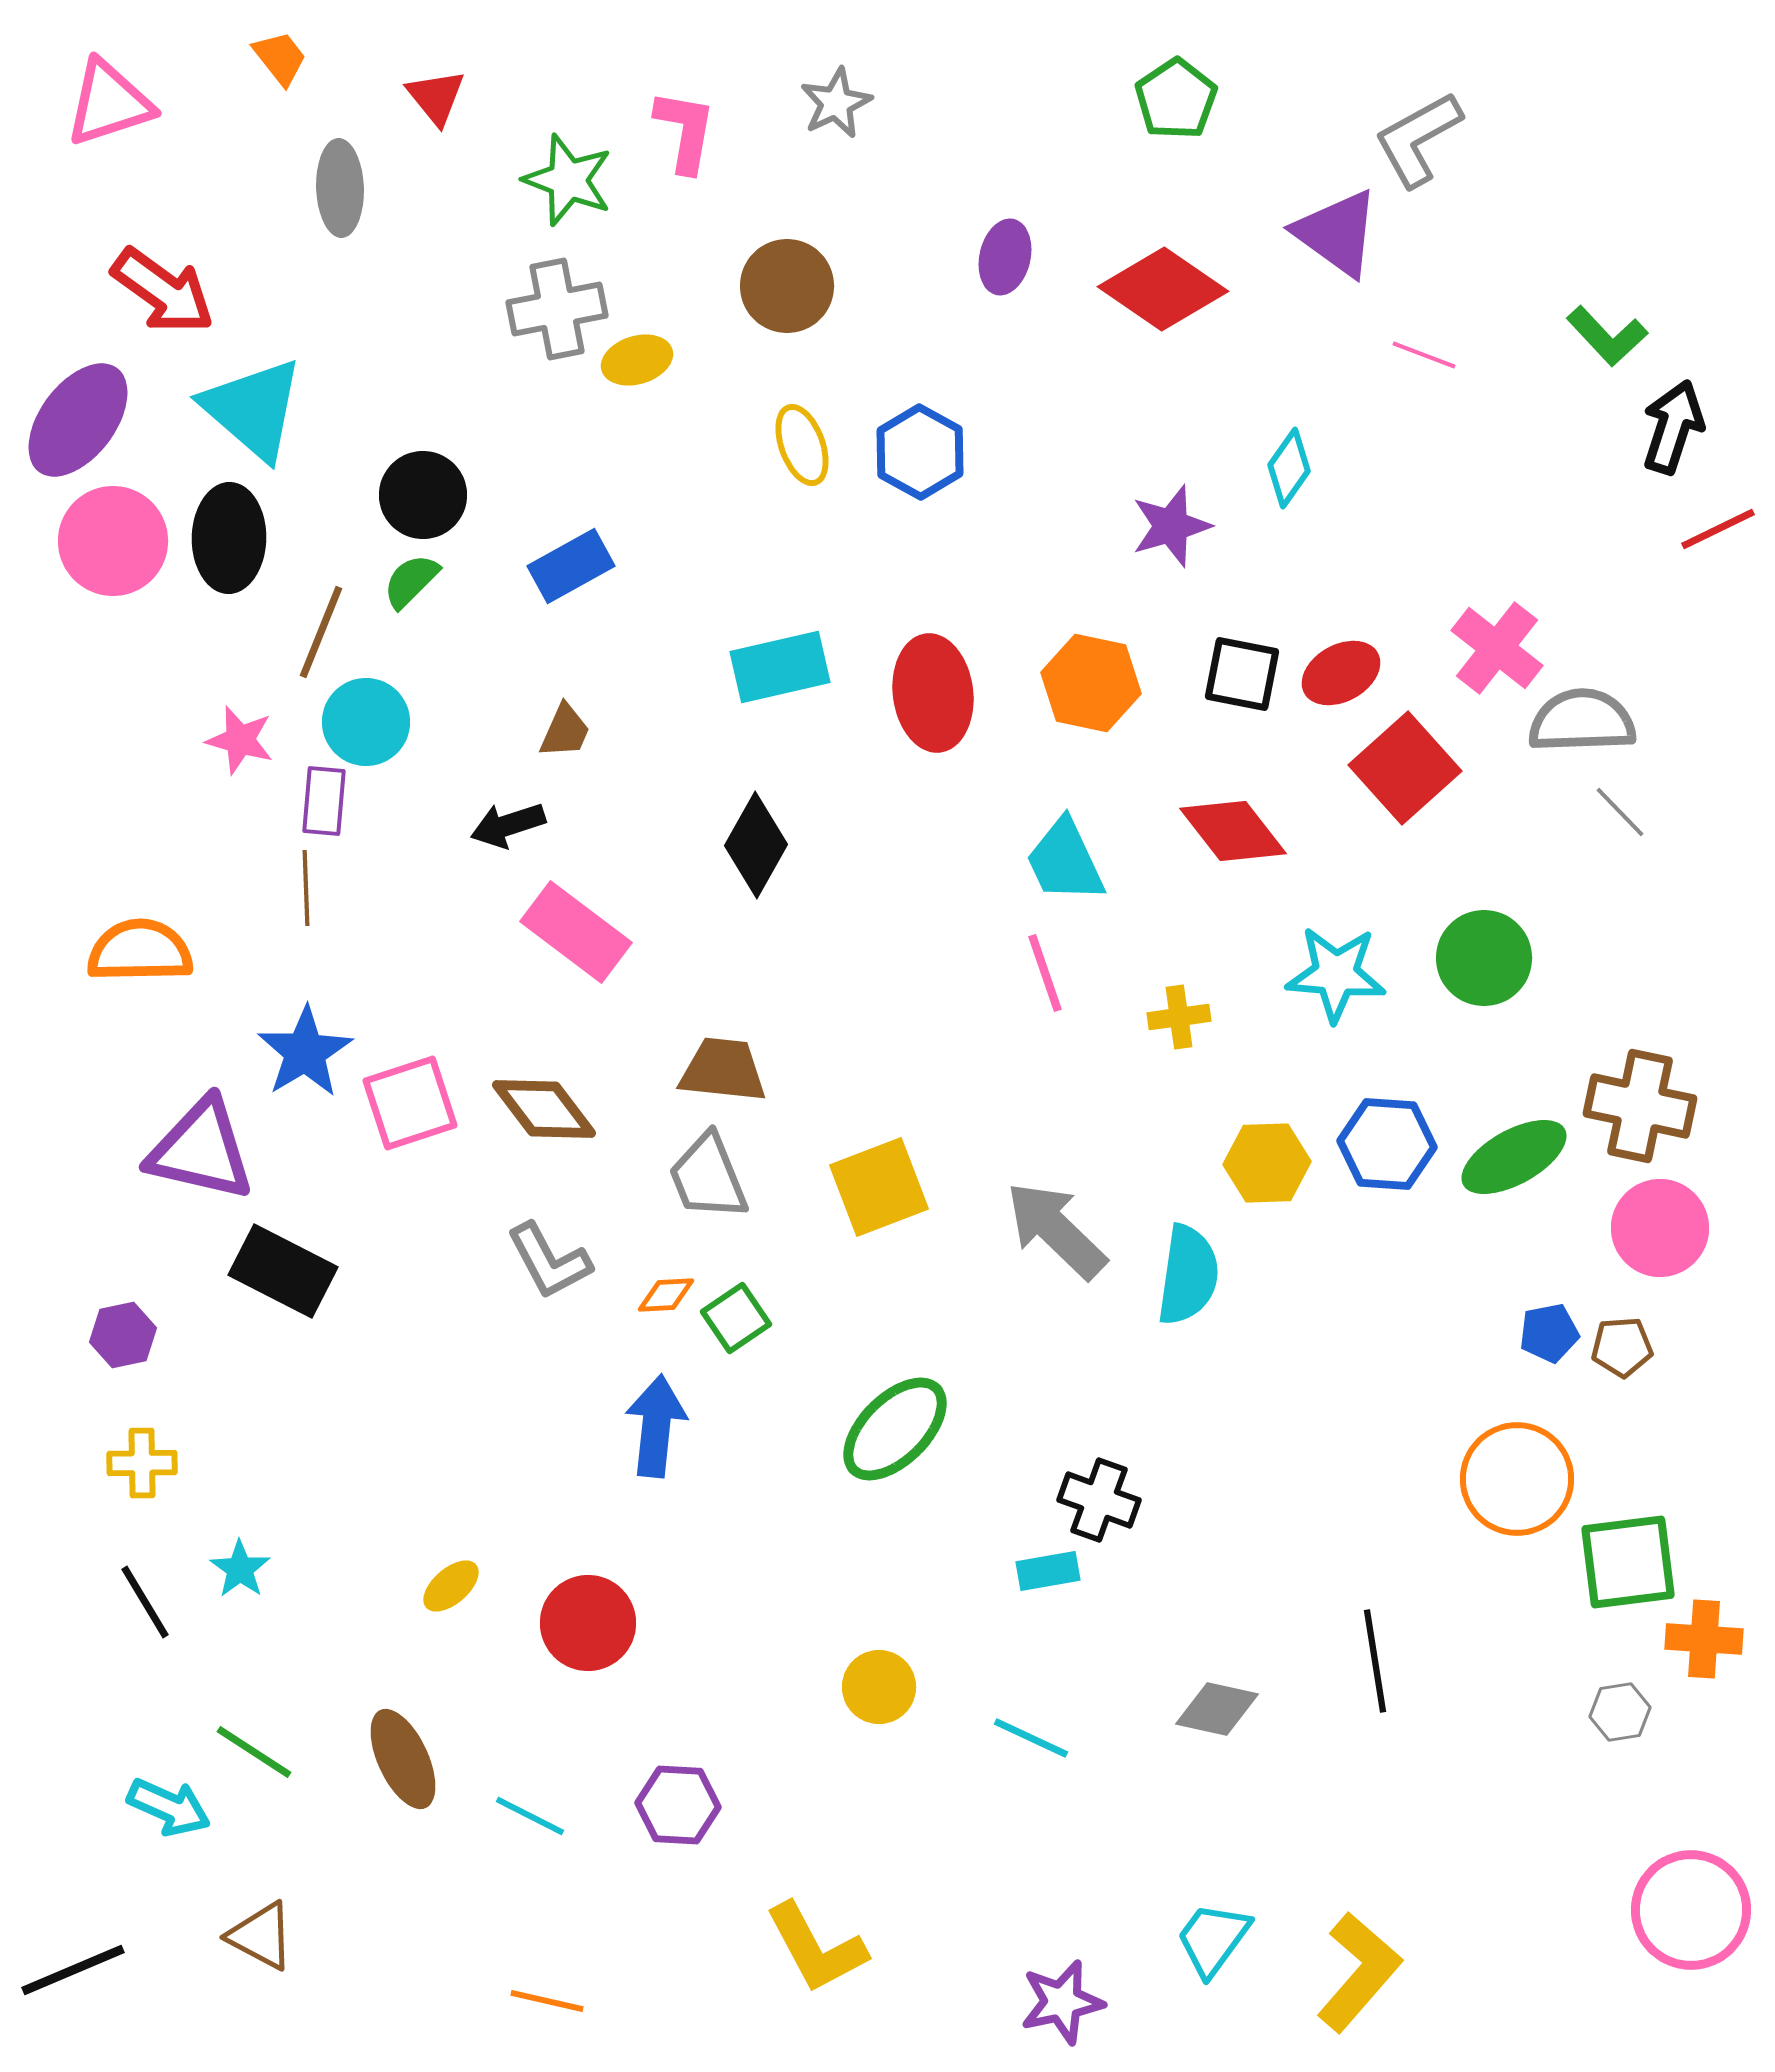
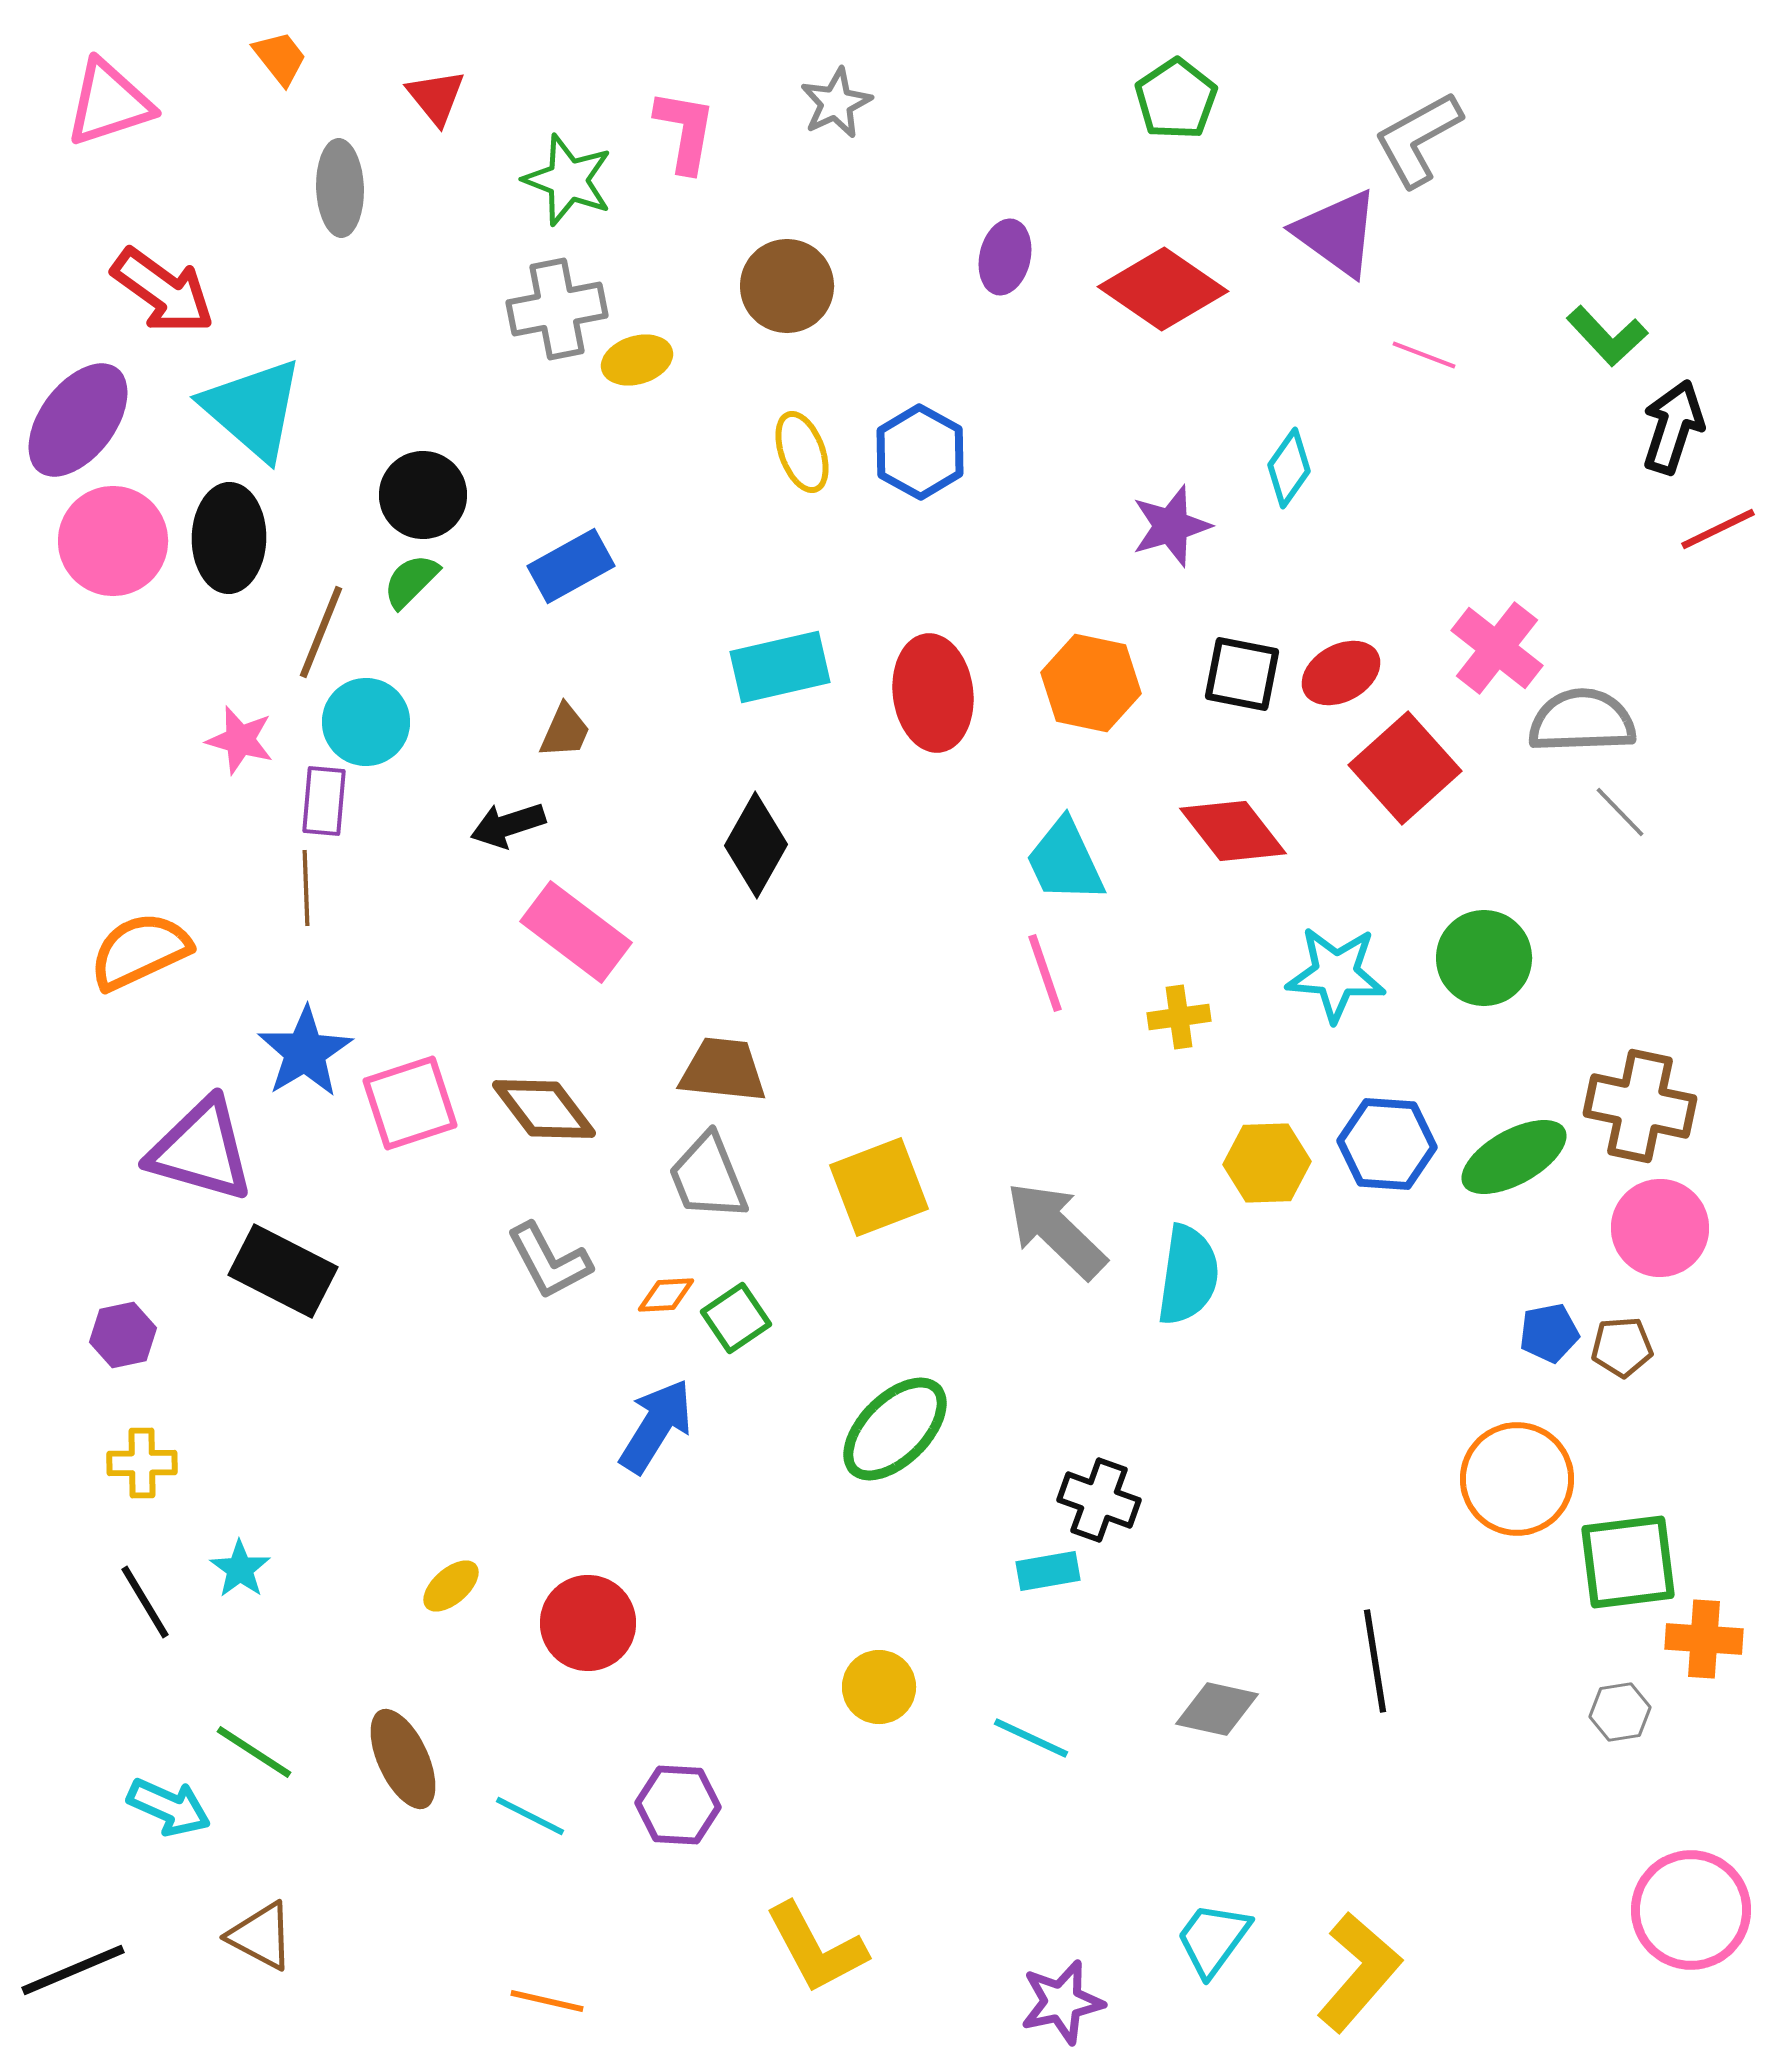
yellow ellipse at (802, 445): moved 7 px down
orange semicircle at (140, 951): rotated 24 degrees counterclockwise
purple triangle at (201, 1150): rotated 3 degrees clockwise
blue arrow at (656, 1426): rotated 26 degrees clockwise
